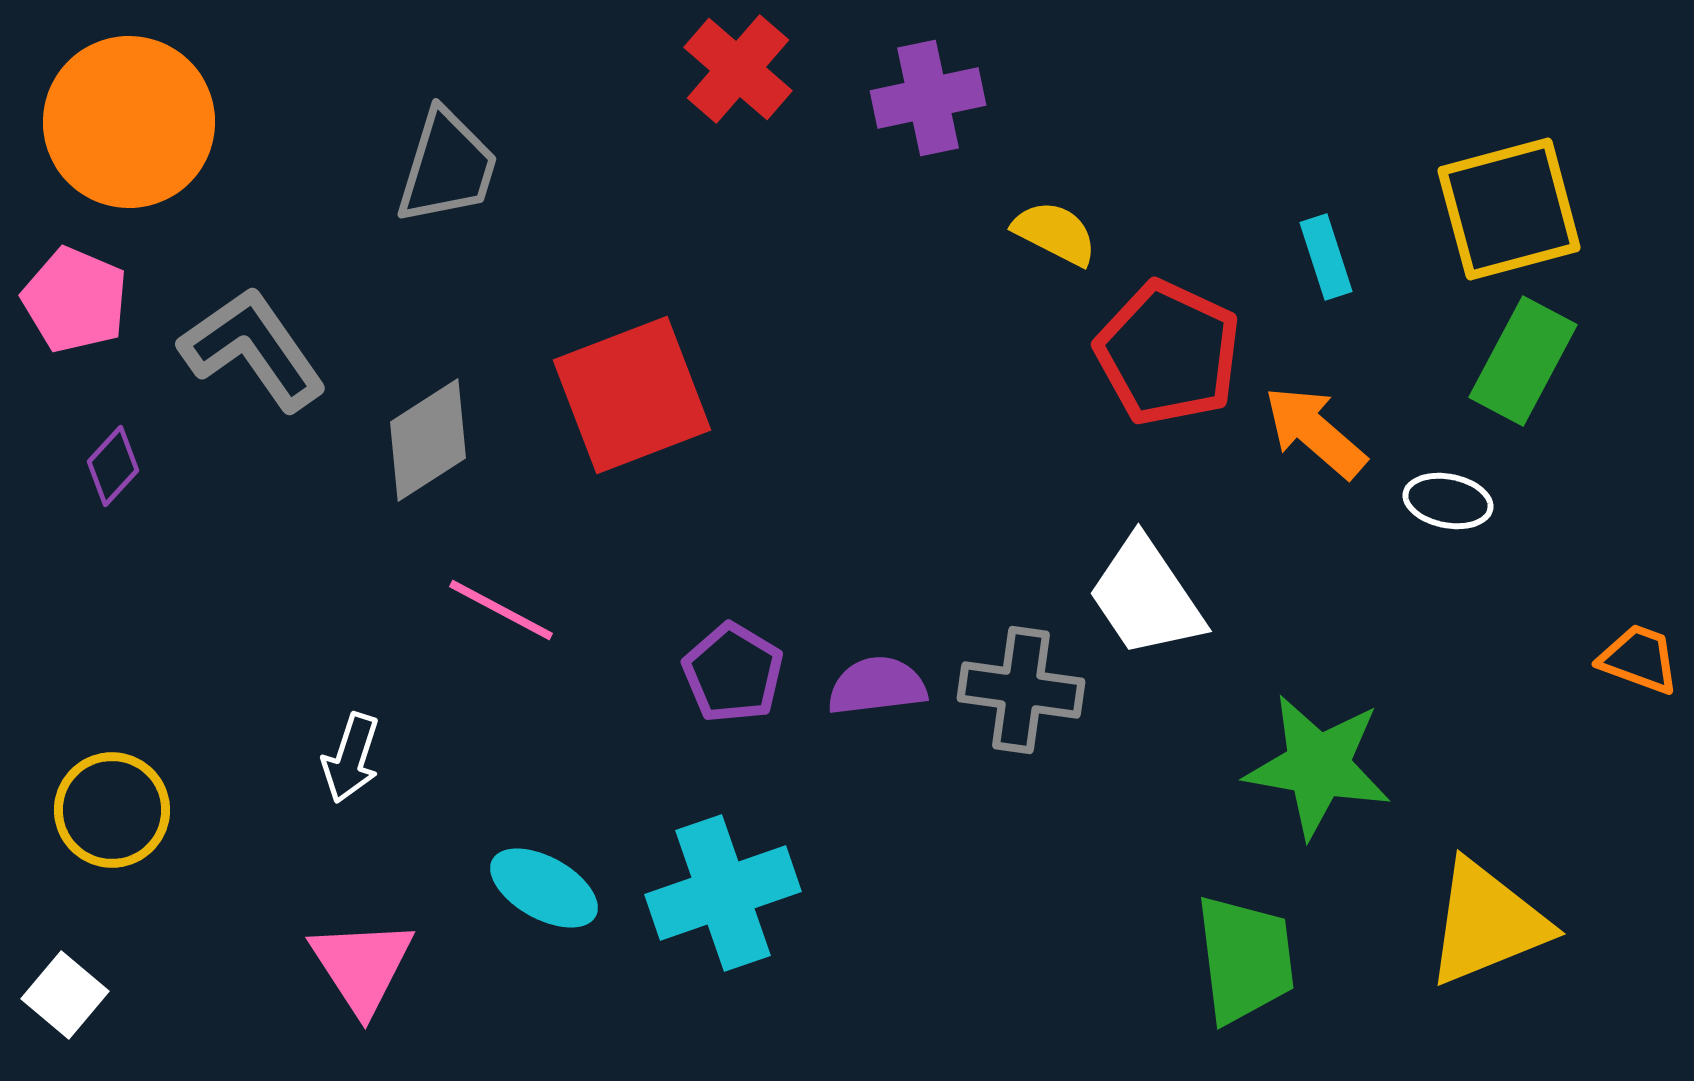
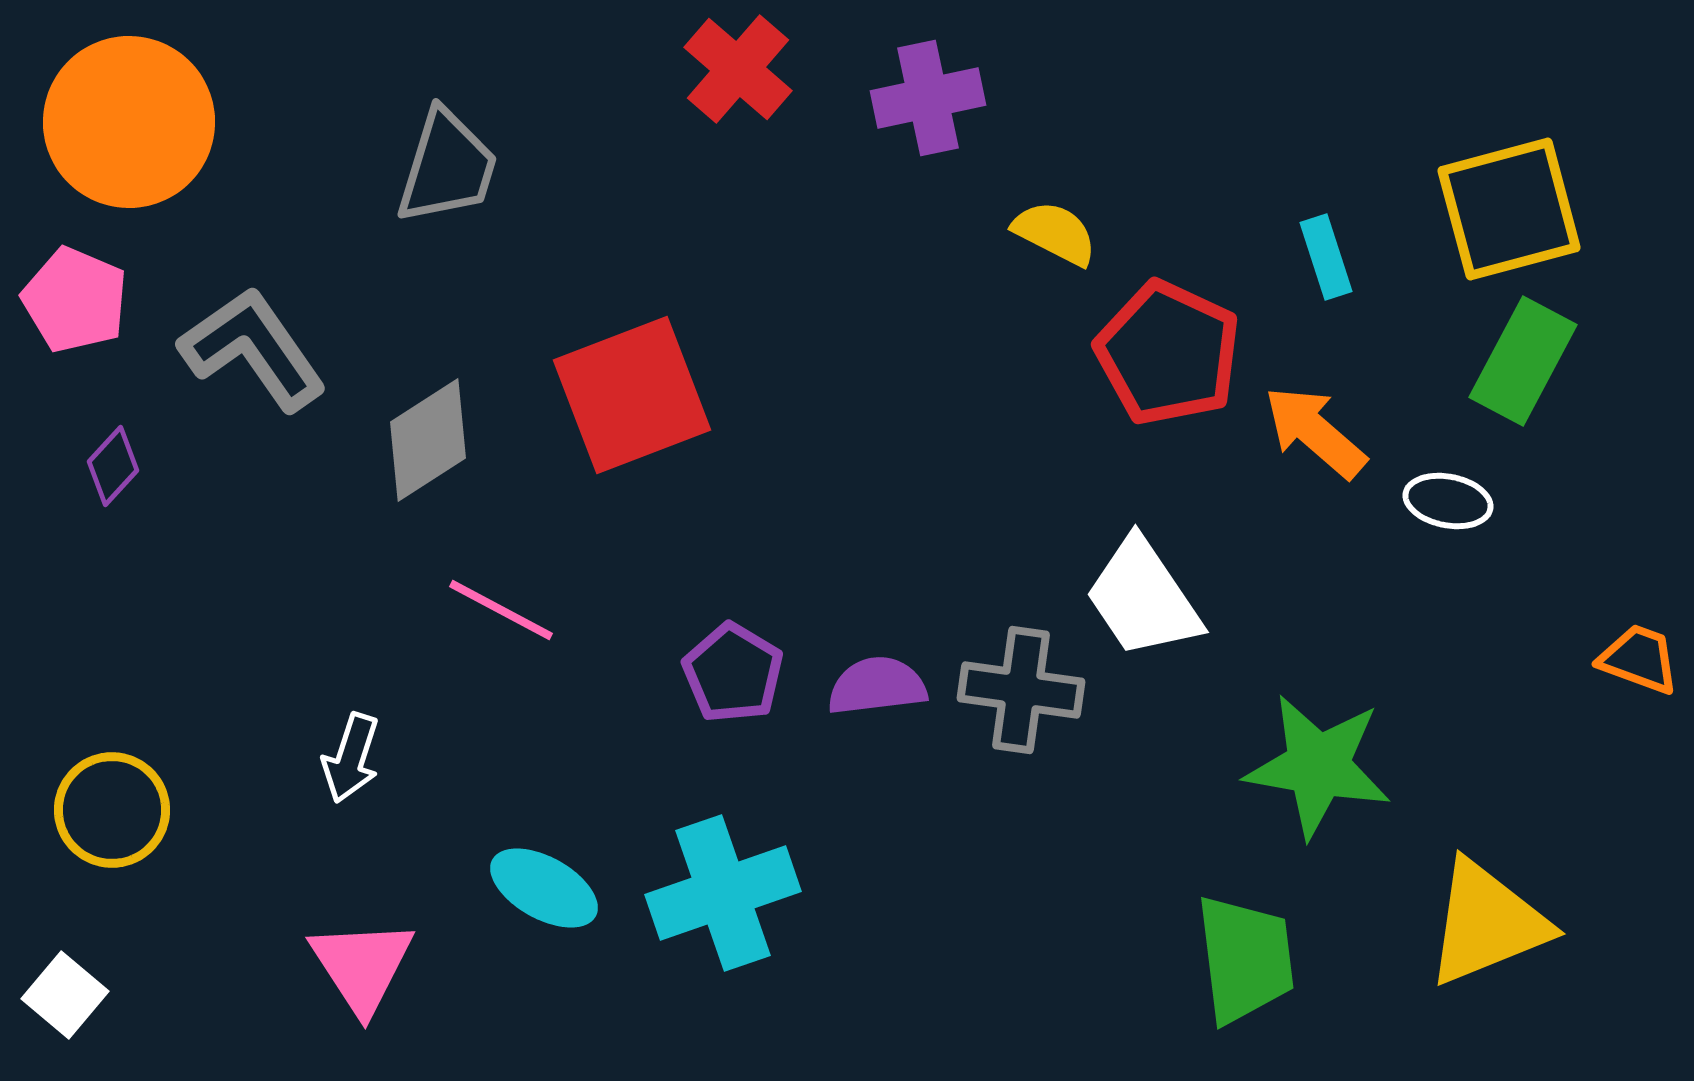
white trapezoid: moved 3 px left, 1 px down
